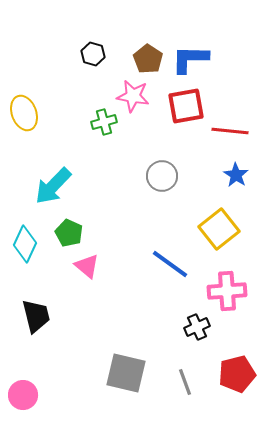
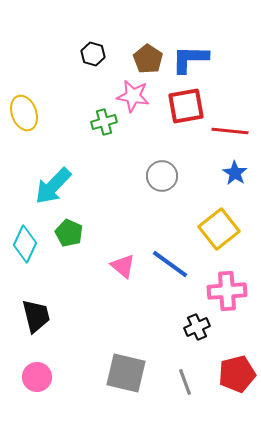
blue star: moved 1 px left, 2 px up
pink triangle: moved 36 px right
pink circle: moved 14 px right, 18 px up
